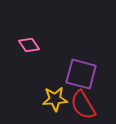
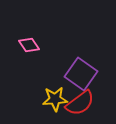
purple square: rotated 20 degrees clockwise
red semicircle: moved 3 px left, 2 px up; rotated 96 degrees counterclockwise
